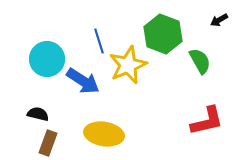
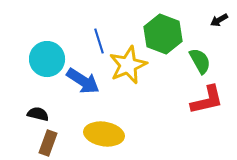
red L-shape: moved 21 px up
